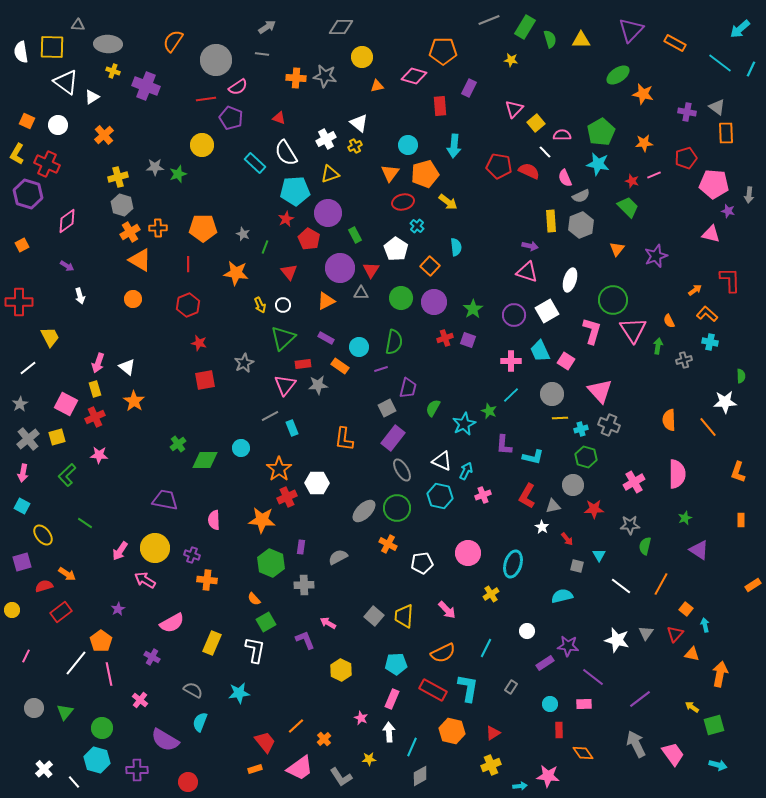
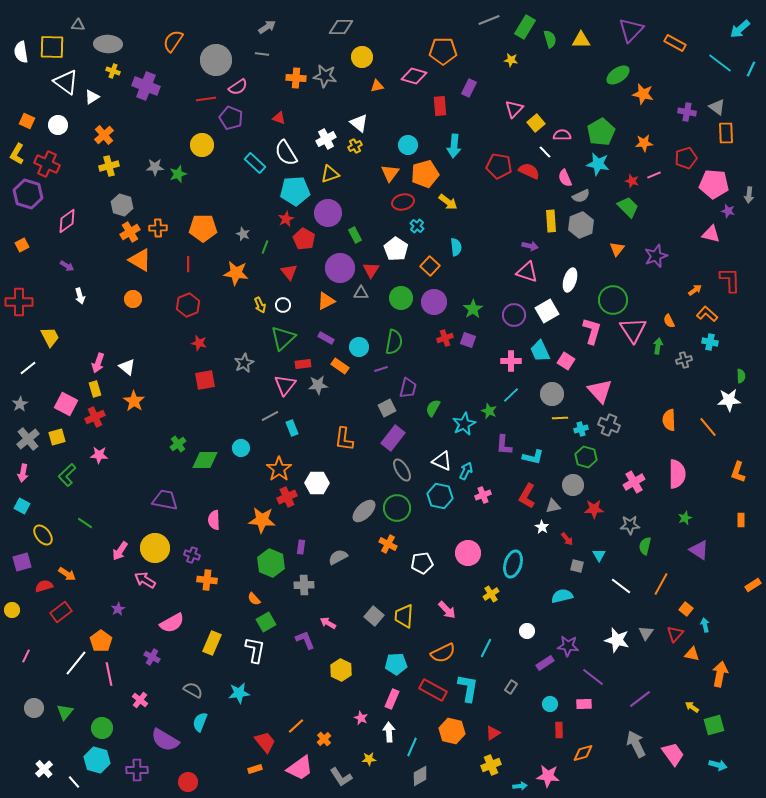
yellow cross at (118, 177): moved 9 px left, 11 px up
red pentagon at (309, 239): moved 5 px left
white star at (725, 402): moved 4 px right, 2 px up
orange diamond at (583, 753): rotated 70 degrees counterclockwise
